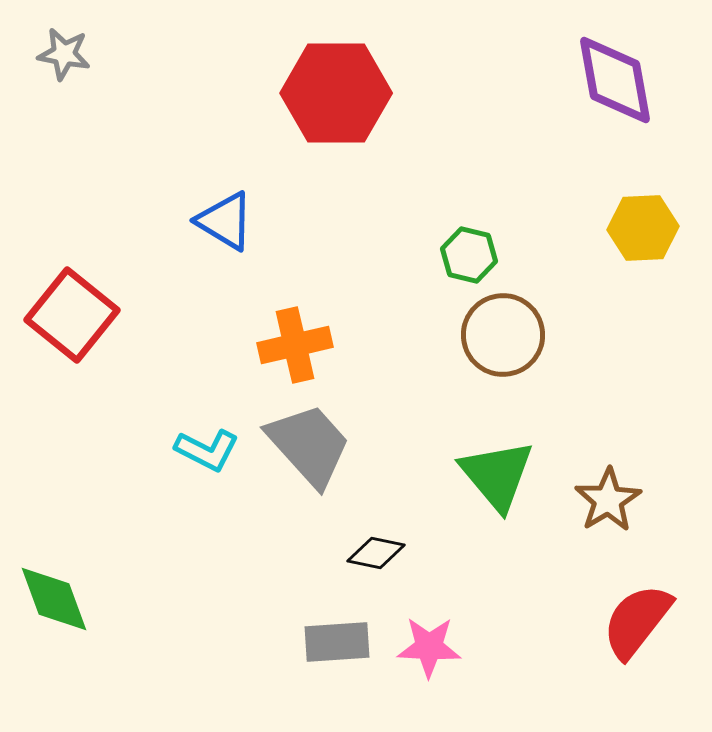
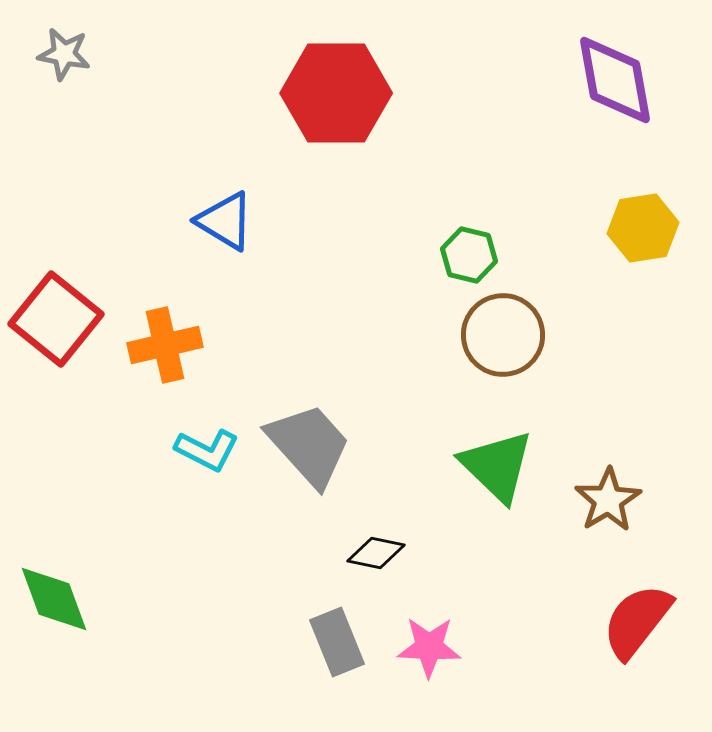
yellow hexagon: rotated 6 degrees counterclockwise
red square: moved 16 px left, 4 px down
orange cross: moved 130 px left
green triangle: moved 9 px up; rotated 6 degrees counterclockwise
gray rectangle: rotated 72 degrees clockwise
